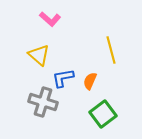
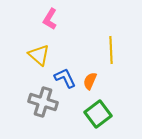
pink L-shape: rotated 80 degrees clockwise
yellow line: rotated 12 degrees clockwise
blue L-shape: moved 2 px right; rotated 75 degrees clockwise
green square: moved 5 px left
